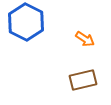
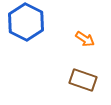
brown rectangle: rotated 32 degrees clockwise
